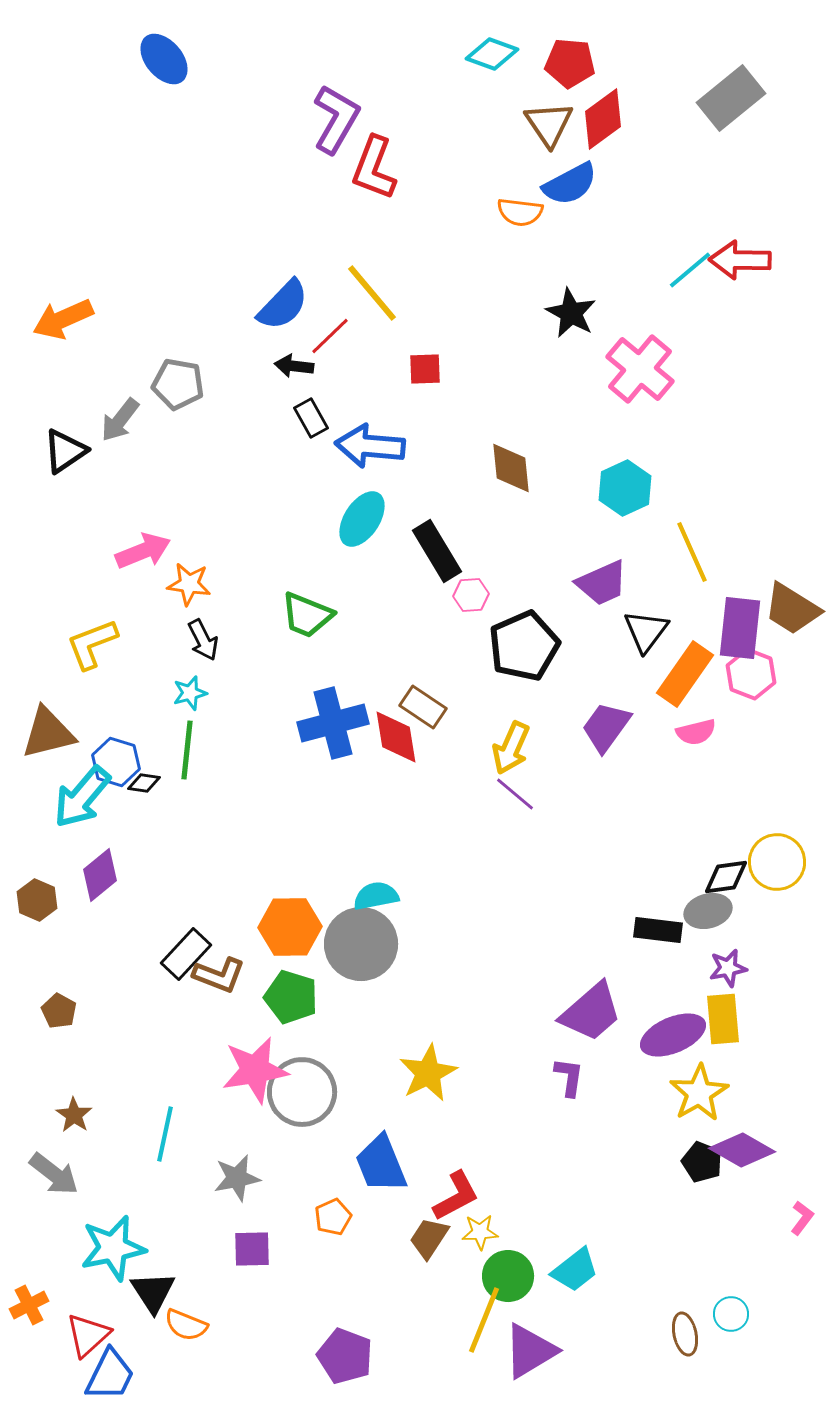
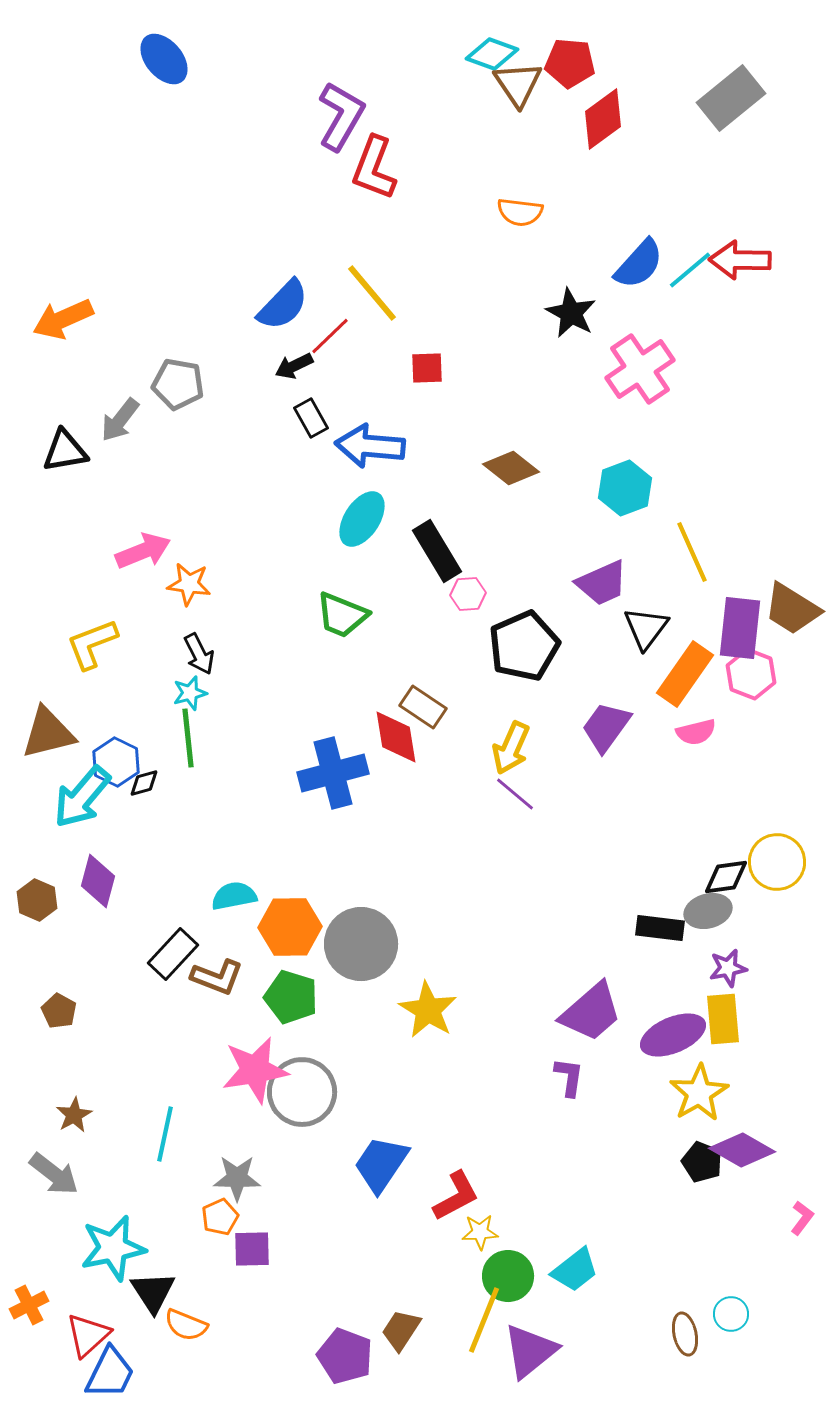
purple L-shape at (336, 119): moved 5 px right, 3 px up
brown triangle at (549, 124): moved 31 px left, 40 px up
blue semicircle at (570, 184): moved 69 px right, 80 px down; rotated 20 degrees counterclockwise
black arrow at (294, 366): rotated 33 degrees counterclockwise
red square at (425, 369): moved 2 px right, 1 px up
pink cross at (640, 369): rotated 16 degrees clockwise
black triangle at (65, 451): rotated 24 degrees clockwise
brown diamond at (511, 468): rotated 46 degrees counterclockwise
cyan hexagon at (625, 488): rotated 4 degrees clockwise
pink hexagon at (471, 595): moved 3 px left, 1 px up
green trapezoid at (307, 615): moved 35 px right
black triangle at (646, 631): moved 3 px up
black arrow at (203, 640): moved 4 px left, 14 px down
blue cross at (333, 723): moved 50 px down
green line at (187, 750): moved 1 px right, 12 px up; rotated 12 degrees counterclockwise
blue hexagon at (116, 762): rotated 9 degrees clockwise
black diamond at (144, 783): rotated 24 degrees counterclockwise
purple diamond at (100, 875): moved 2 px left, 6 px down; rotated 36 degrees counterclockwise
cyan semicircle at (376, 896): moved 142 px left
black rectangle at (658, 930): moved 2 px right, 2 px up
black rectangle at (186, 954): moved 13 px left
brown L-shape at (219, 975): moved 2 px left, 2 px down
yellow star at (428, 1073): moved 63 px up; rotated 14 degrees counterclockwise
brown star at (74, 1115): rotated 9 degrees clockwise
blue trapezoid at (381, 1164): rotated 56 degrees clockwise
gray star at (237, 1178): rotated 12 degrees clockwise
orange pentagon at (333, 1217): moved 113 px left
brown trapezoid at (429, 1238): moved 28 px left, 92 px down
purple triangle at (530, 1351): rotated 8 degrees counterclockwise
blue trapezoid at (110, 1375): moved 2 px up
